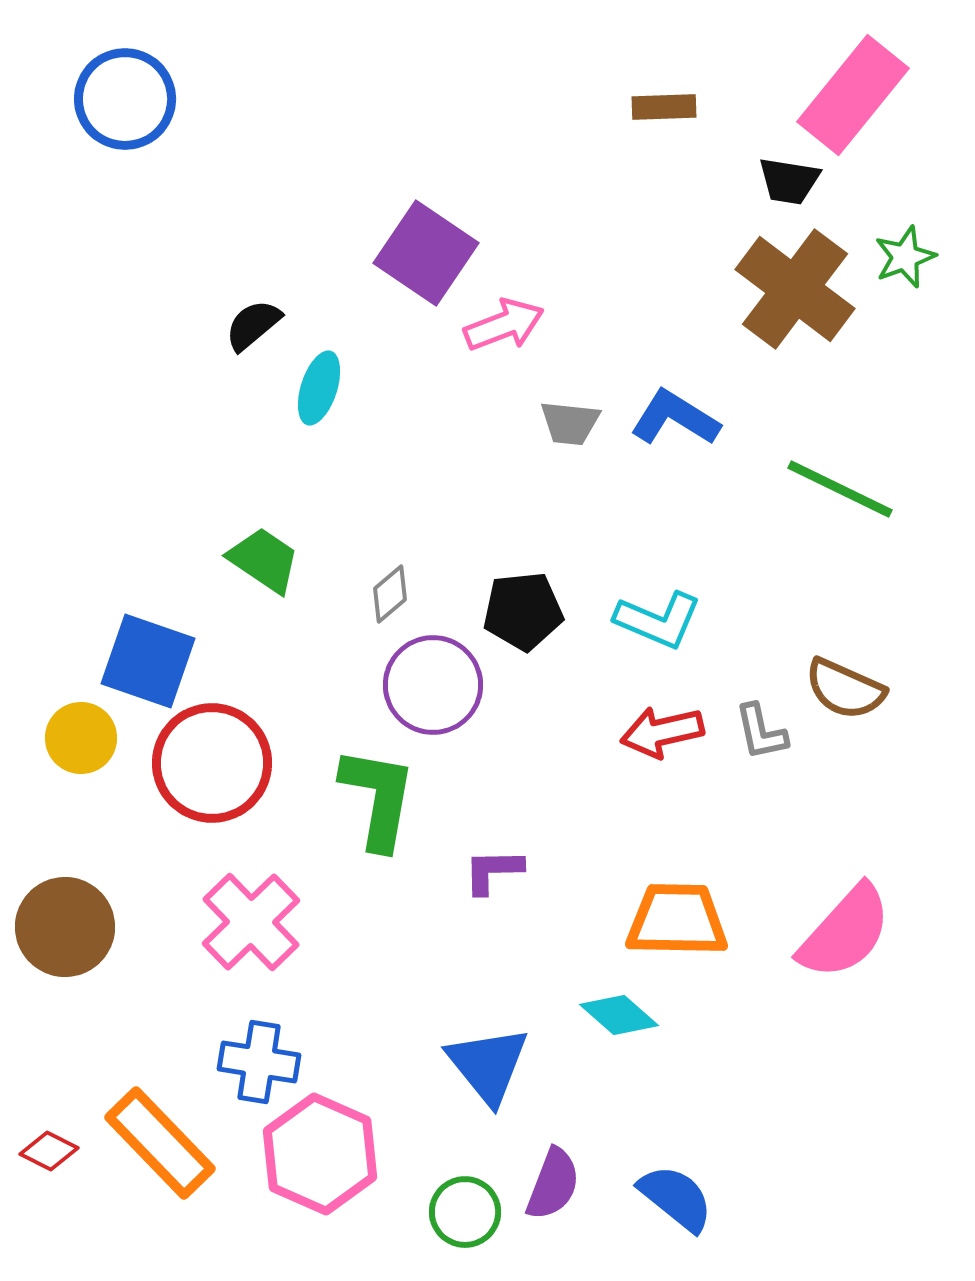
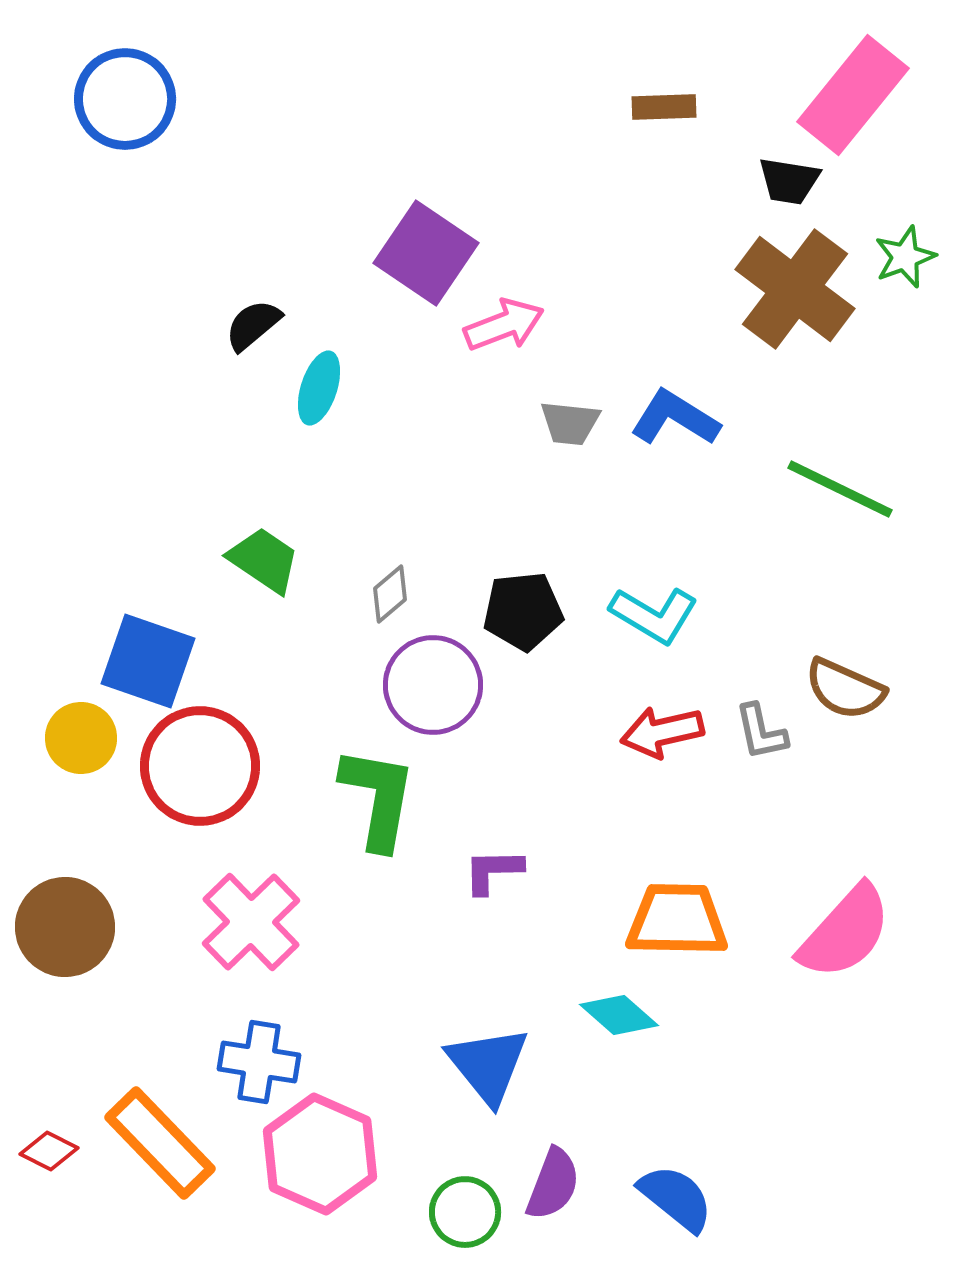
cyan L-shape: moved 4 px left, 5 px up; rotated 8 degrees clockwise
red circle: moved 12 px left, 3 px down
